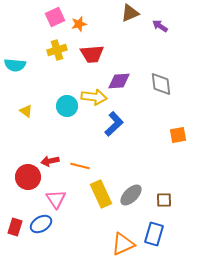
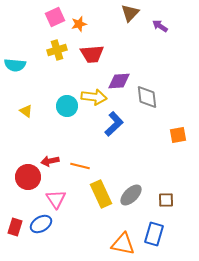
brown triangle: rotated 24 degrees counterclockwise
gray diamond: moved 14 px left, 13 px down
brown square: moved 2 px right
orange triangle: rotated 35 degrees clockwise
